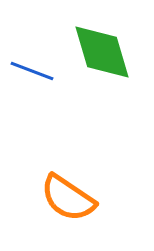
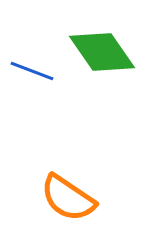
green diamond: rotated 18 degrees counterclockwise
